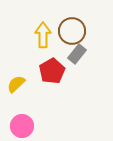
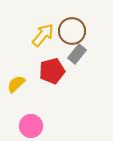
yellow arrow: rotated 40 degrees clockwise
red pentagon: rotated 15 degrees clockwise
pink circle: moved 9 px right
